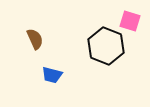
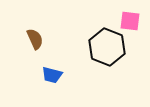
pink square: rotated 10 degrees counterclockwise
black hexagon: moved 1 px right, 1 px down
